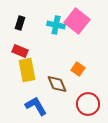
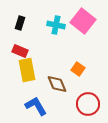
pink square: moved 6 px right
